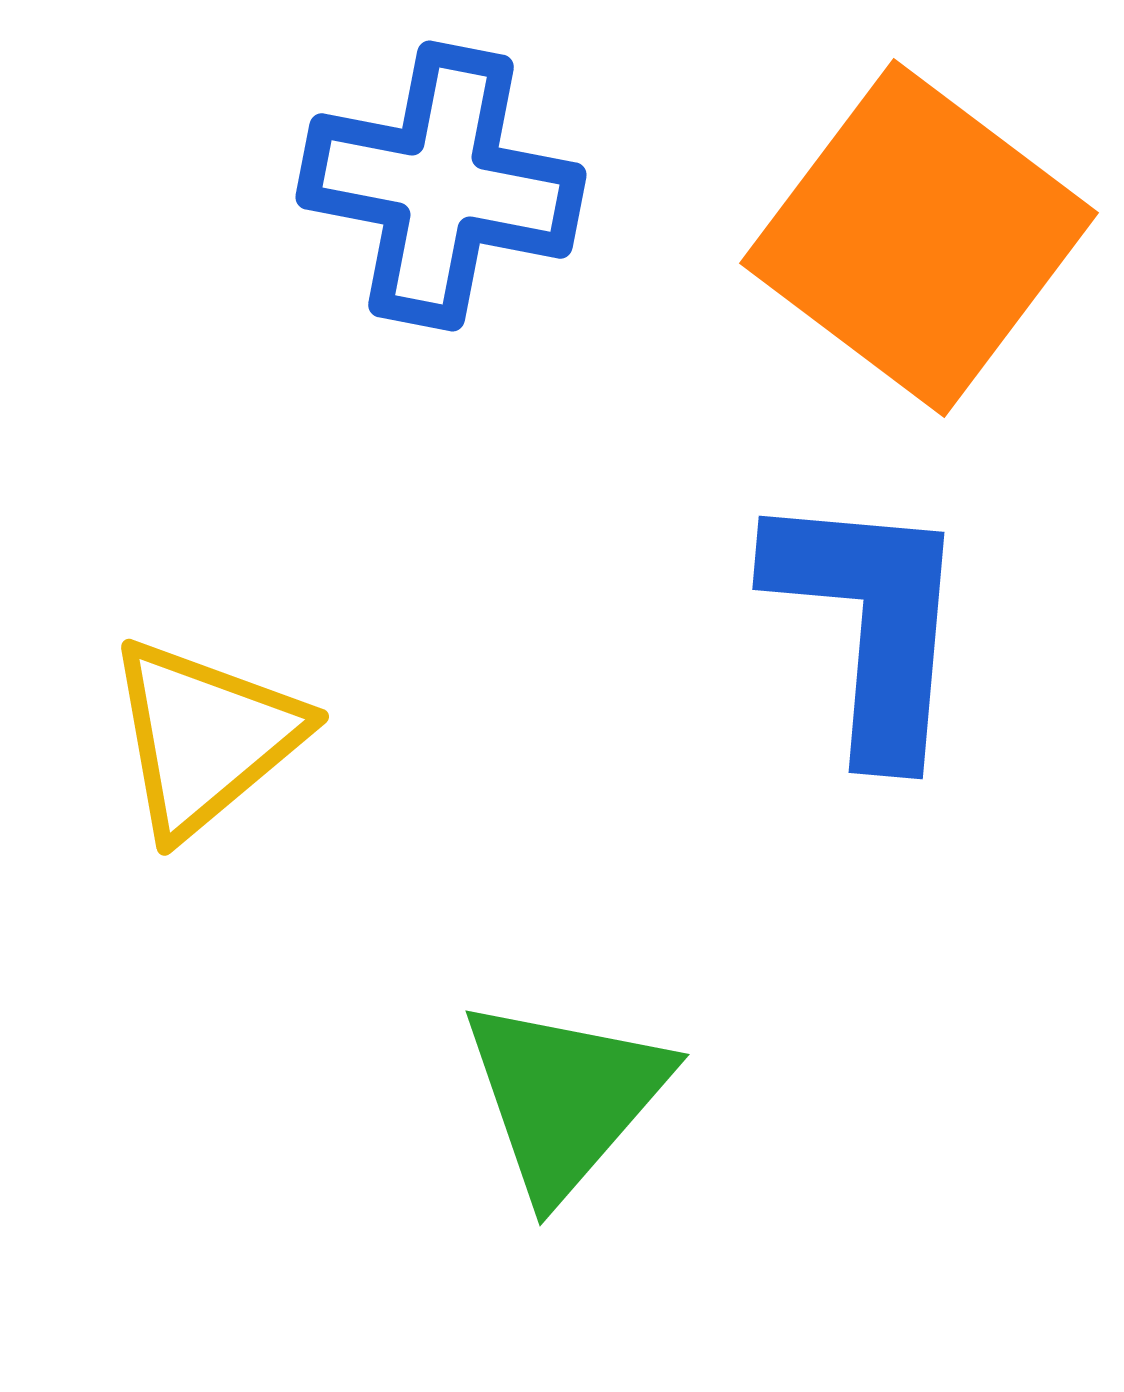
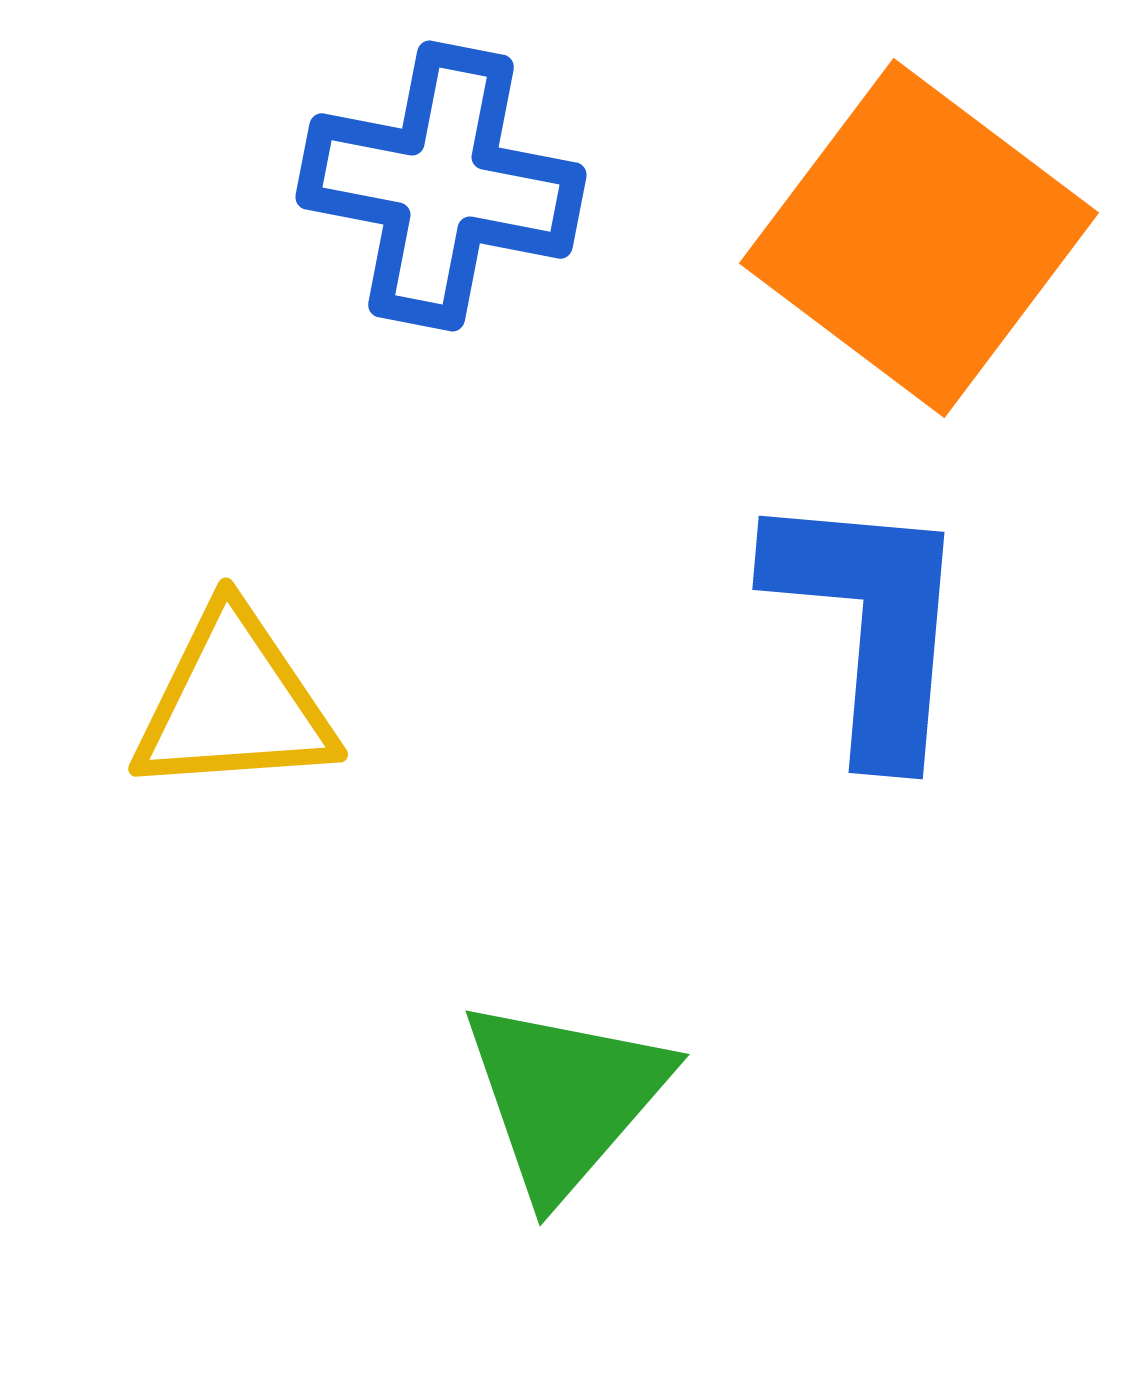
yellow triangle: moved 29 px right, 34 px up; rotated 36 degrees clockwise
